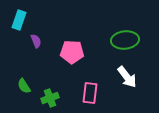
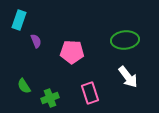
white arrow: moved 1 px right
pink rectangle: rotated 25 degrees counterclockwise
